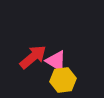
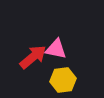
pink triangle: moved 12 px up; rotated 20 degrees counterclockwise
